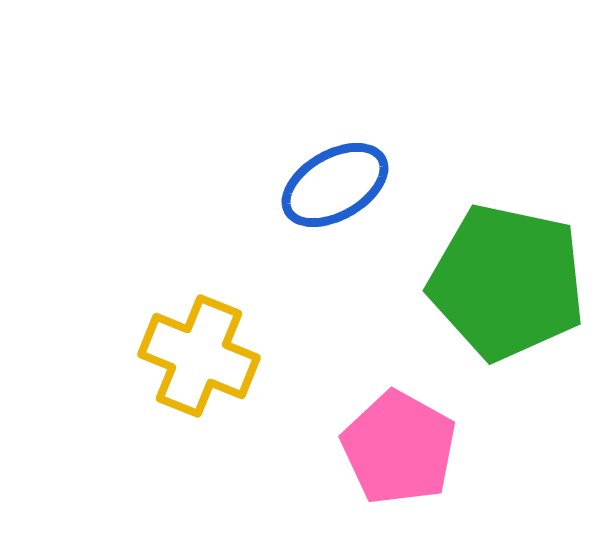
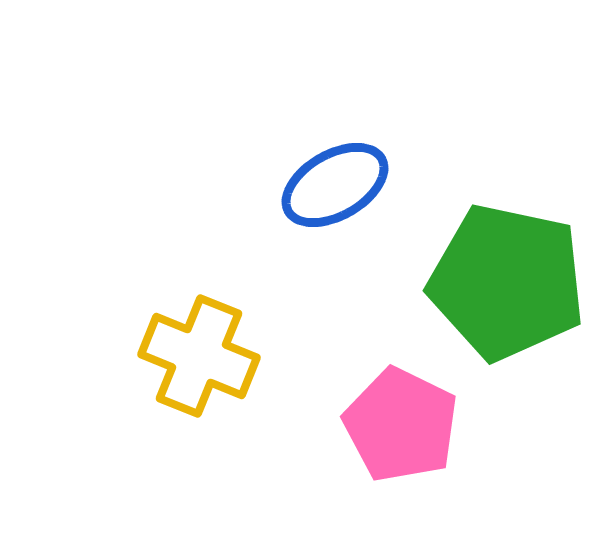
pink pentagon: moved 2 px right, 23 px up; rotated 3 degrees counterclockwise
